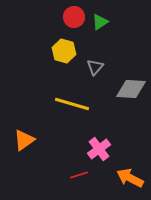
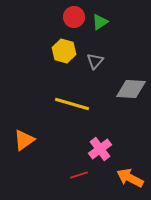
gray triangle: moved 6 px up
pink cross: moved 1 px right
